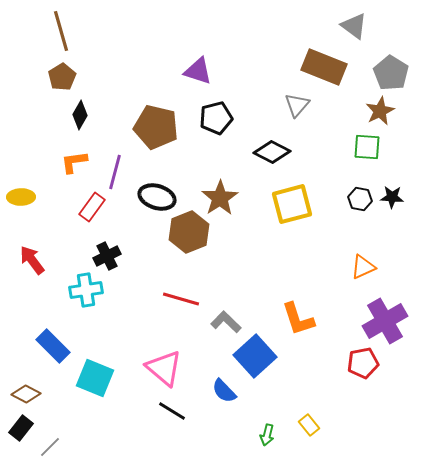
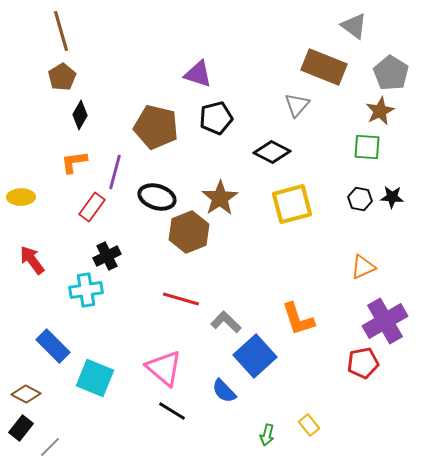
purple triangle at (198, 71): moved 3 px down
